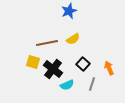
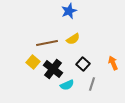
yellow square: rotated 24 degrees clockwise
orange arrow: moved 4 px right, 5 px up
